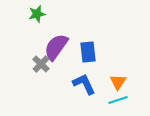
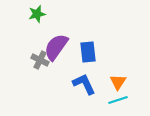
gray cross: moved 1 px left, 4 px up; rotated 18 degrees counterclockwise
